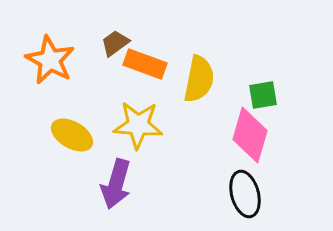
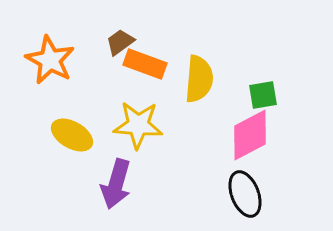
brown trapezoid: moved 5 px right, 1 px up
yellow semicircle: rotated 6 degrees counterclockwise
pink diamond: rotated 46 degrees clockwise
black ellipse: rotated 6 degrees counterclockwise
